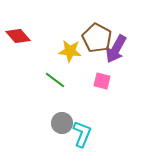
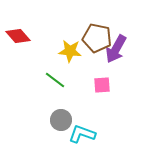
brown pentagon: rotated 16 degrees counterclockwise
pink square: moved 4 px down; rotated 18 degrees counterclockwise
gray circle: moved 1 px left, 3 px up
cyan L-shape: rotated 92 degrees counterclockwise
